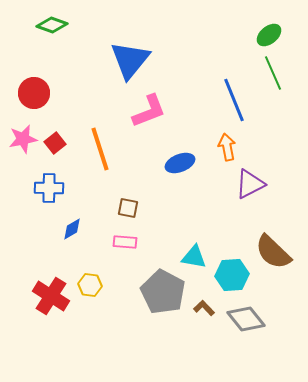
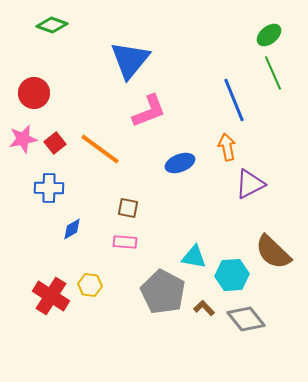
orange line: rotated 36 degrees counterclockwise
